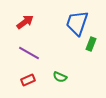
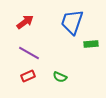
blue trapezoid: moved 5 px left, 1 px up
green rectangle: rotated 64 degrees clockwise
red rectangle: moved 4 px up
